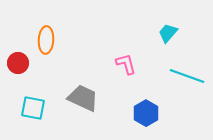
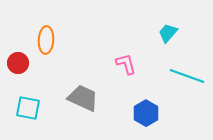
cyan square: moved 5 px left
